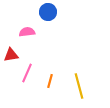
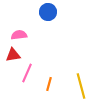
pink semicircle: moved 8 px left, 3 px down
red triangle: moved 2 px right
orange line: moved 1 px left, 3 px down
yellow line: moved 2 px right
